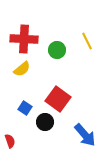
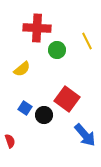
red cross: moved 13 px right, 11 px up
red square: moved 9 px right
black circle: moved 1 px left, 7 px up
